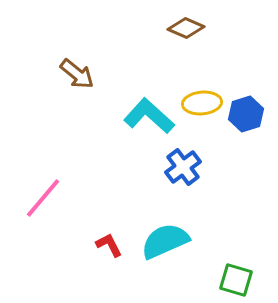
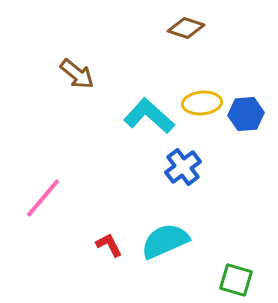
brown diamond: rotated 6 degrees counterclockwise
blue hexagon: rotated 12 degrees clockwise
